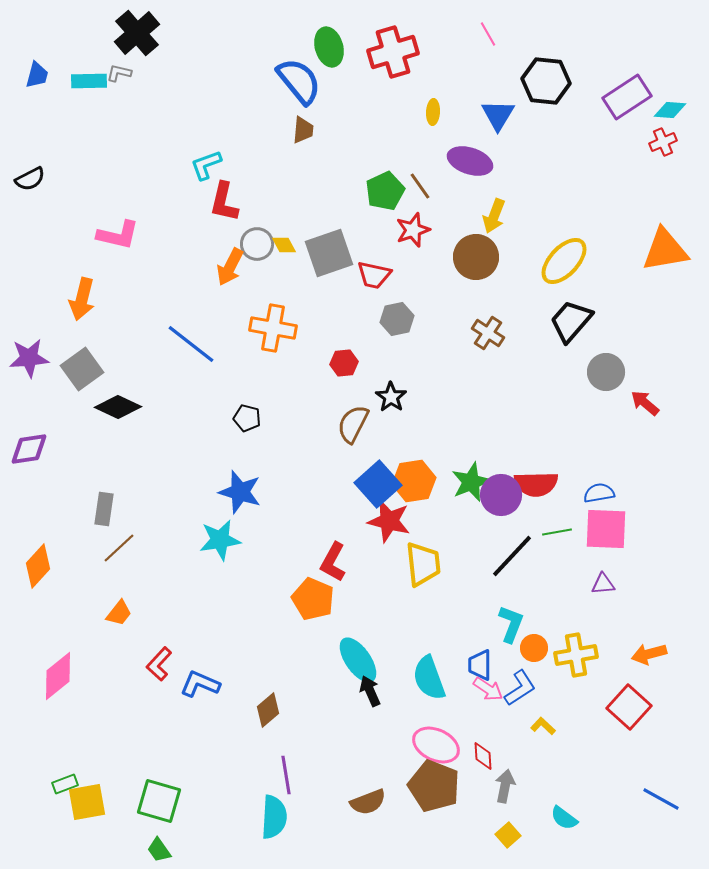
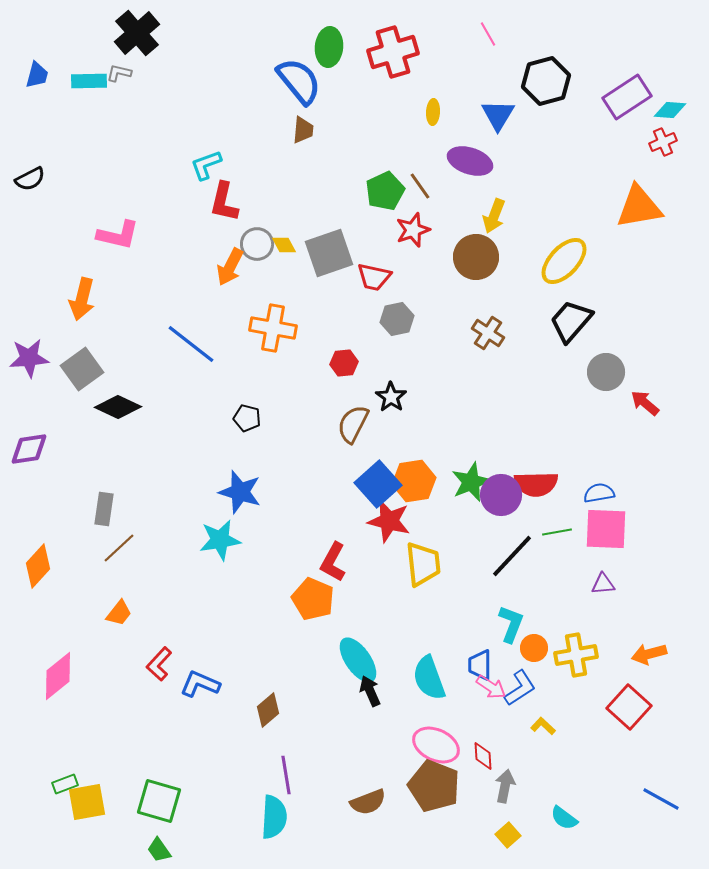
green ellipse at (329, 47): rotated 21 degrees clockwise
black hexagon at (546, 81): rotated 21 degrees counterclockwise
orange triangle at (665, 250): moved 26 px left, 43 px up
red trapezoid at (374, 275): moved 2 px down
pink arrow at (488, 689): moved 3 px right, 2 px up
